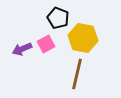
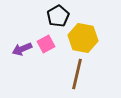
black pentagon: moved 2 px up; rotated 20 degrees clockwise
